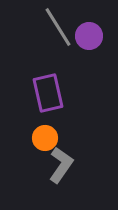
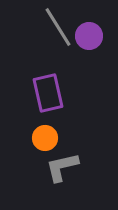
gray L-shape: moved 1 px right, 2 px down; rotated 138 degrees counterclockwise
